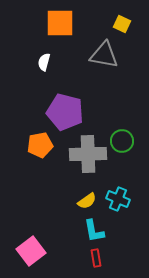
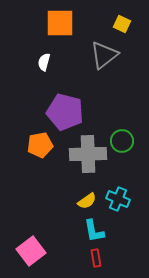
gray triangle: rotated 48 degrees counterclockwise
